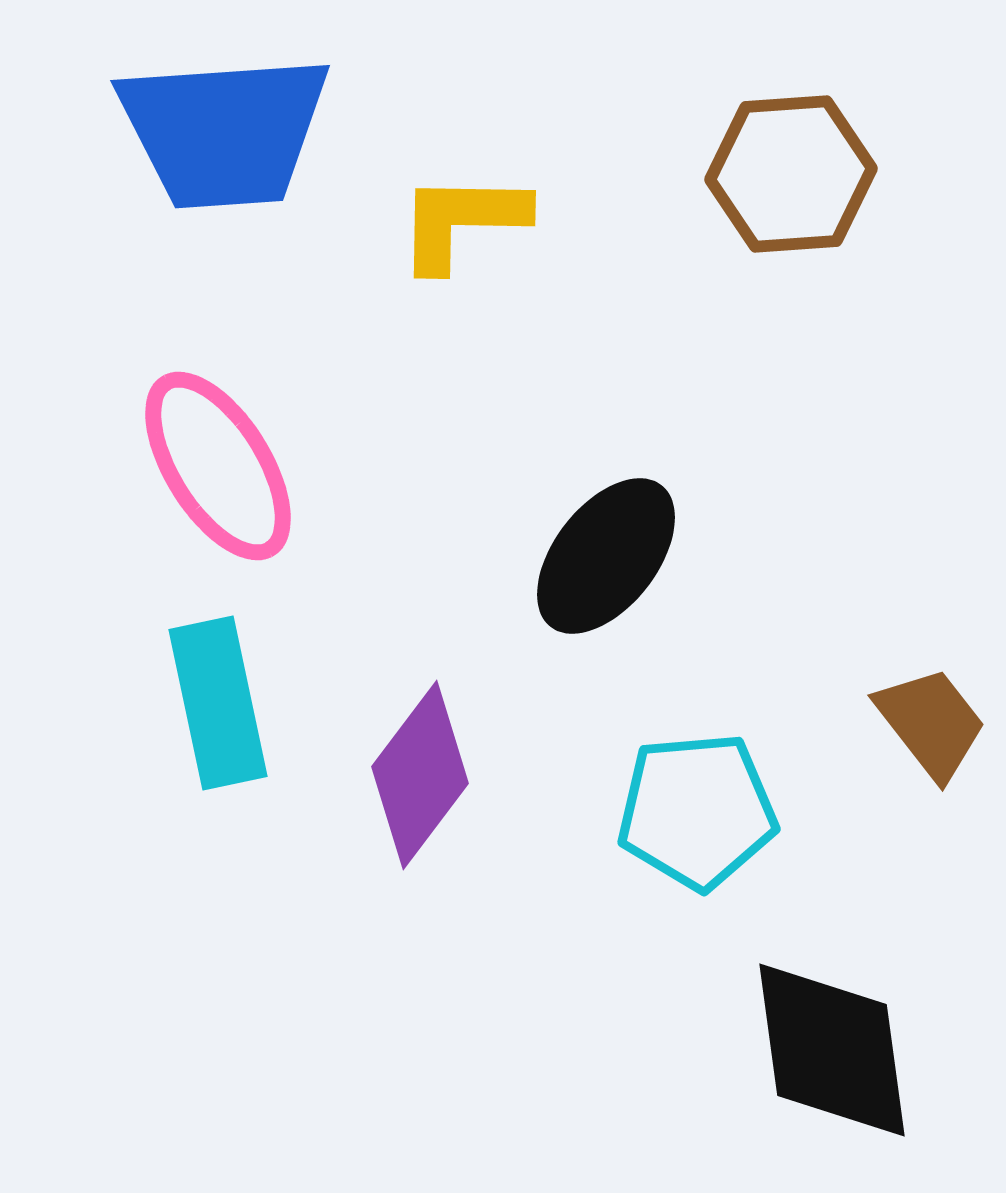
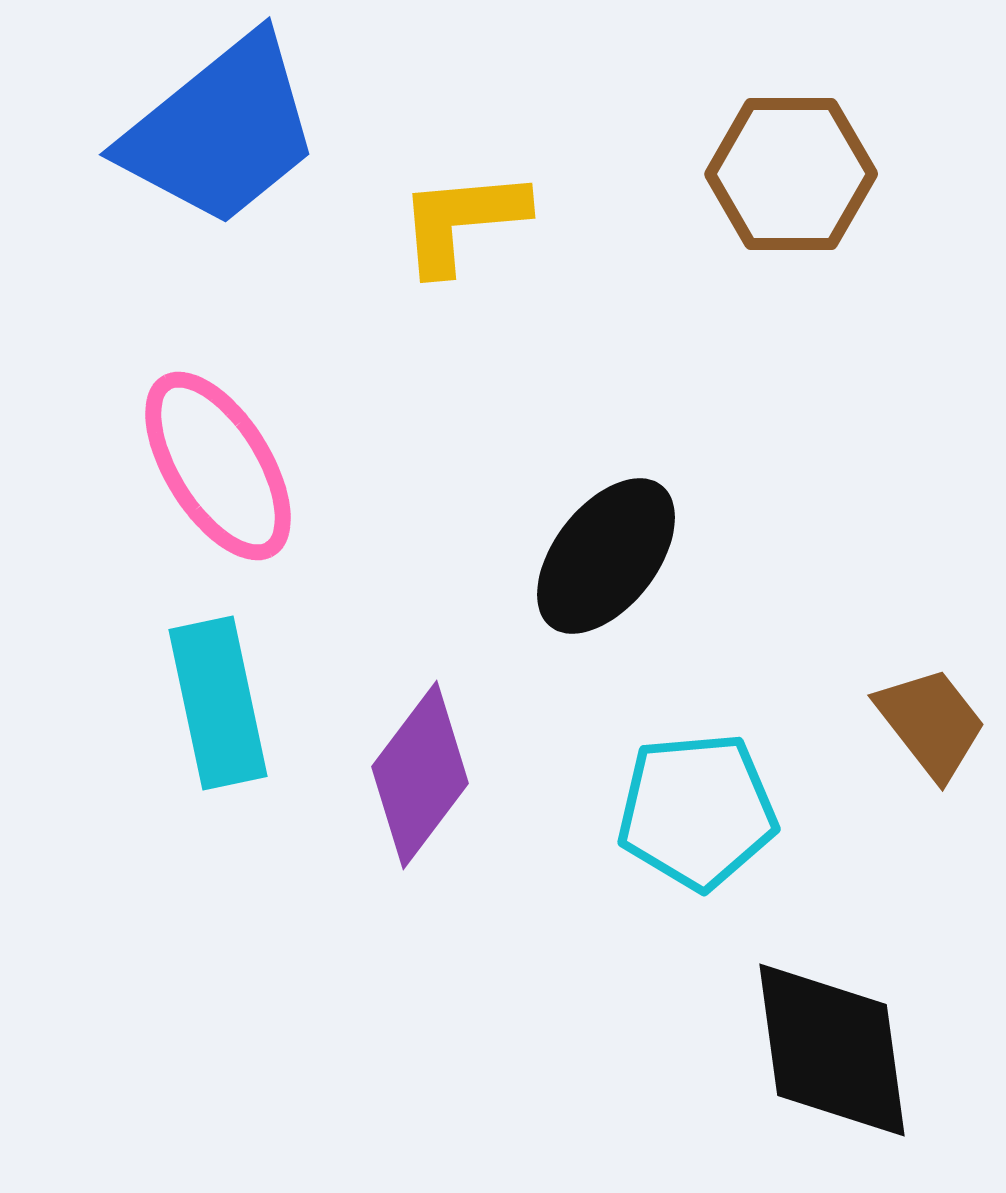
blue trapezoid: moved 3 px left; rotated 35 degrees counterclockwise
brown hexagon: rotated 4 degrees clockwise
yellow L-shape: rotated 6 degrees counterclockwise
